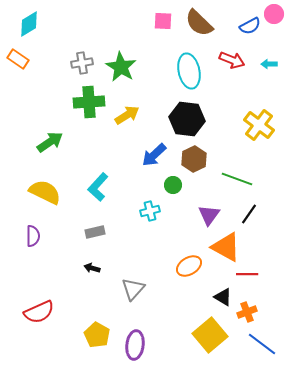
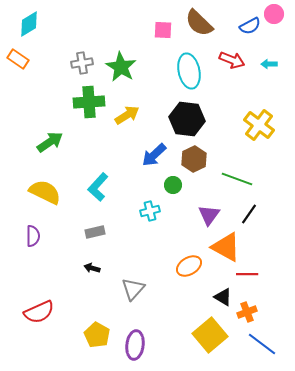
pink square: moved 9 px down
